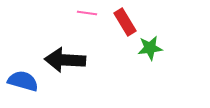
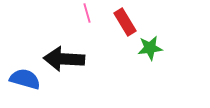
pink line: rotated 66 degrees clockwise
black arrow: moved 1 px left, 1 px up
blue semicircle: moved 2 px right, 2 px up
